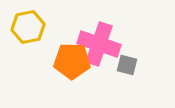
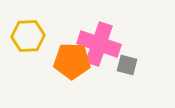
yellow hexagon: moved 9 px down; rotated 8 degrees clockwise
